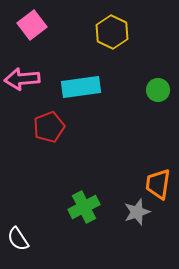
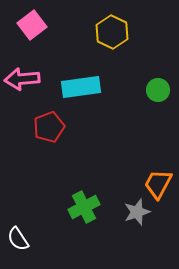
orange trapezoid: rotated 20 degrees clockwise
